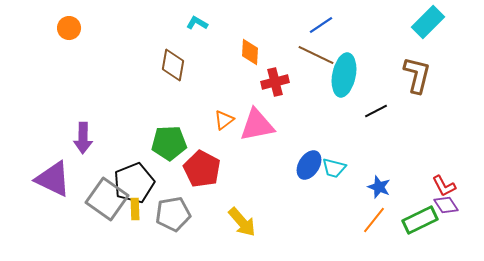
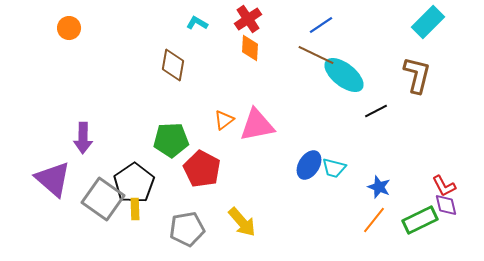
orange diamond: moved 4 px up
cyan ellipse: rotated 63 degrees counterclockwise
red cross: moved 27 px left, 63 px up; rotated 20 degrees counterclockwise
green pentagon: moved 2 px right, 3 px up
purple triangle: rotated 15 degrees clockwise
black pentagon: rotated 12 degrees counterclockwise
gray square: moved 4 px left
purple diamond: rotated 20 degrees clockwise
gray pentagon: moved 14 px right, 15 px down
